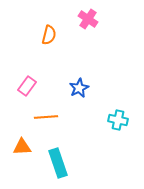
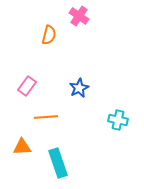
pink cross: moved 9 px left, 3 px up
